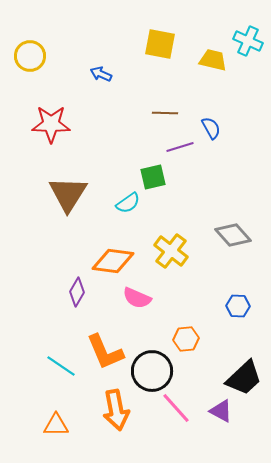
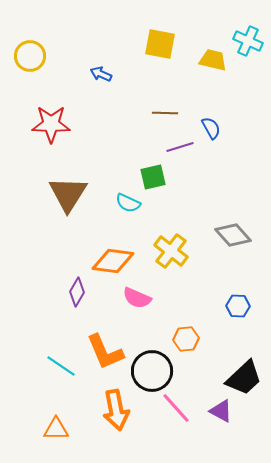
cyan semicircle: rotated 60 degrees clockwise
orange triangle: moved 4 px down
